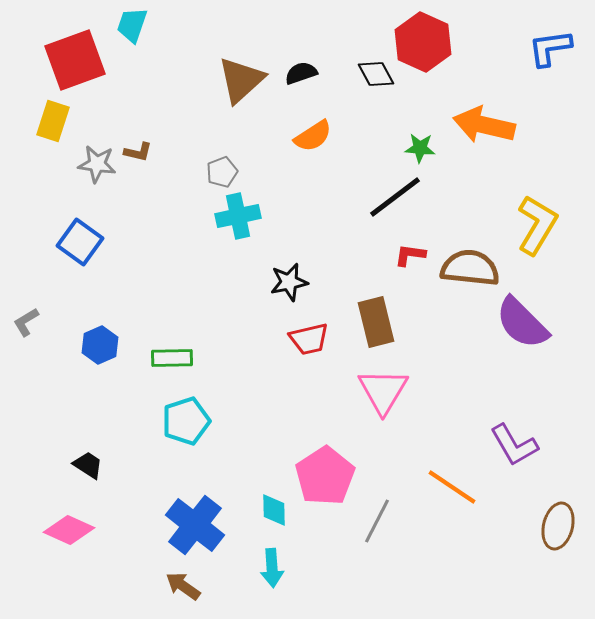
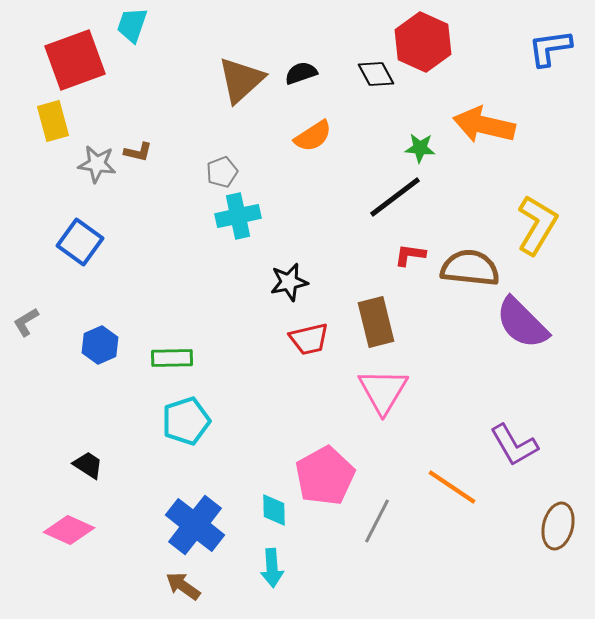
yellow rectangle: rotated 33 degrees counterclockwise
pink pentagon: rotated 4 degrees clockwise
